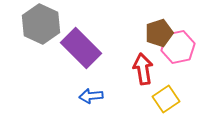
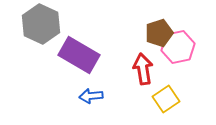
purple rectangle: moved 2 px left, 7 px down; rotated 15 degrees counterclockwise
